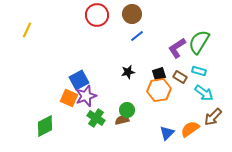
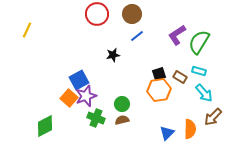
red circle: moved 1 px up
purple L-shape: moved 13 px up
black star: moved 15 px left, 17 px up
cyan arrow: rotated 12 degrees clockwise
orange square: rotated 18 degrees clockwise
green circle: moved 5 px left, 6 px up
green cross: rotated 12 degrees counterclockwise
orange semicircle: rotated 126 degrees clockwise
